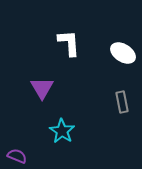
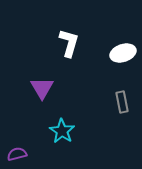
white L-shape: rotated 20 degrees clockwise
white ellipse: rotated 50 degrees counterclockwise
purple semicircle: moved 2 px up; rotated 36 degrees counterclockwise
